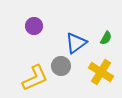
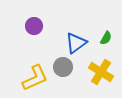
gray circle: moved 2 px right, 1 px down
